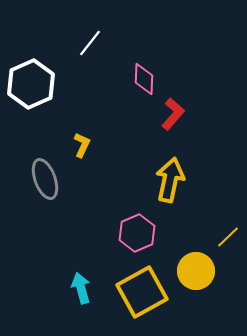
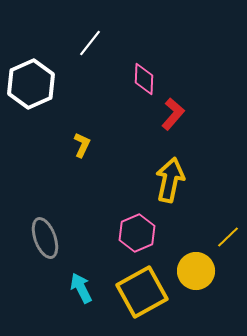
gray ellipse: moved 59 px down
cyan arrow: rotated 12 degrees counterclockwise
